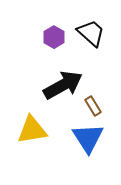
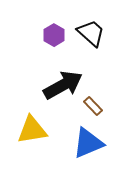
purple hexagon: moved 2 px up
brown rectangle: rotated 12 degrees counterclockwise
blue triangle: moved 5 px down; rotated 40 degrees clockwise
